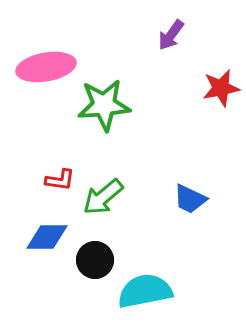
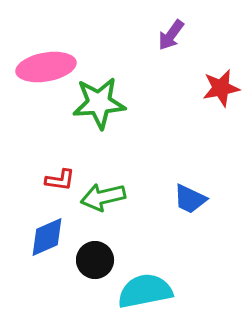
green star: moved 5 px left, 2 px up
green arrow: rotated 27 degrees clockwise
blue diamond: rotated 24 degrees counterclockwise
